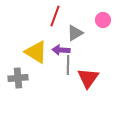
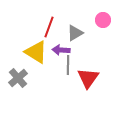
red line: moved 6 px left, 11 px down
gray cross: rotated 36 degrees counterclockwise
